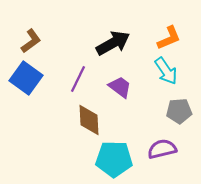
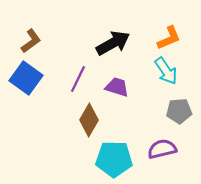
purple trapezoid: moved 3 px left; rotated 20 degrees counterclockwise
brown diamond: rotated 32 degrees clockwise
